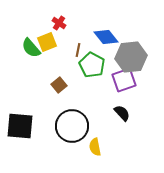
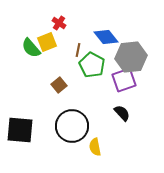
black square: moved 4 px down
